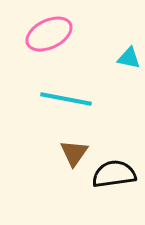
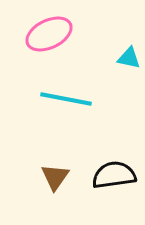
brown triangle: moved 19 px left, 24 px down
black semicircle: moved 1 px down
